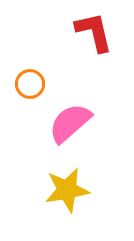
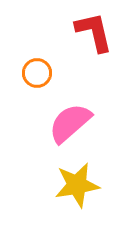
orange circle: moved 7 px right, 11 px up
yellow star: moved 10 px right, 5 px up
